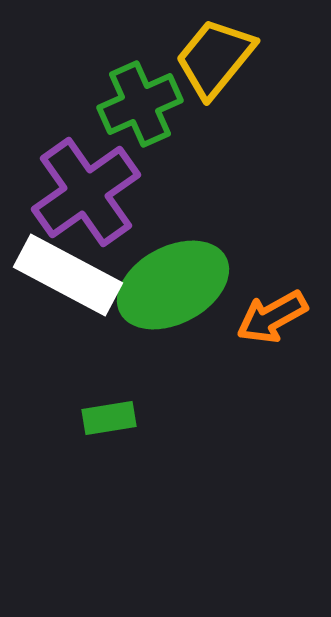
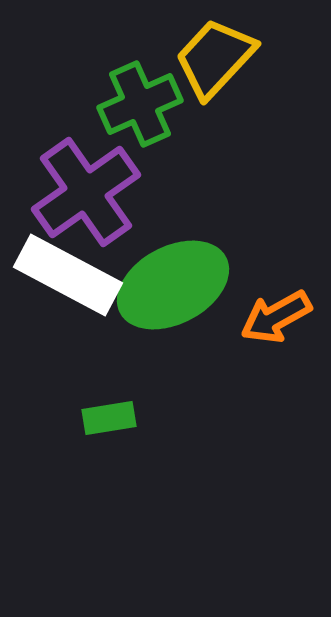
yellow trapezoid: rotated 4 degrees clockwise
orange arrow: moved 4 px right
